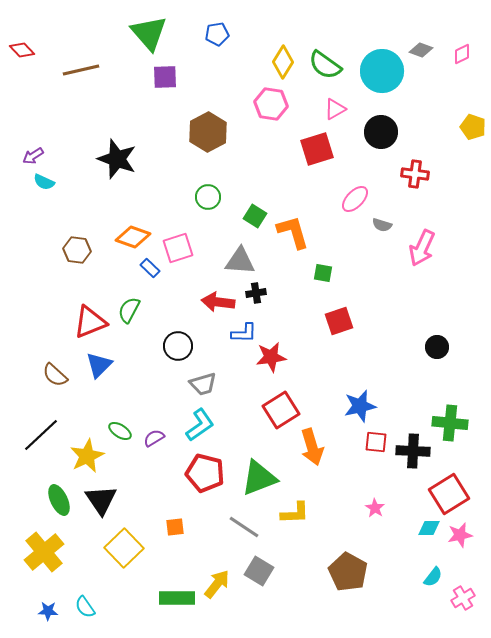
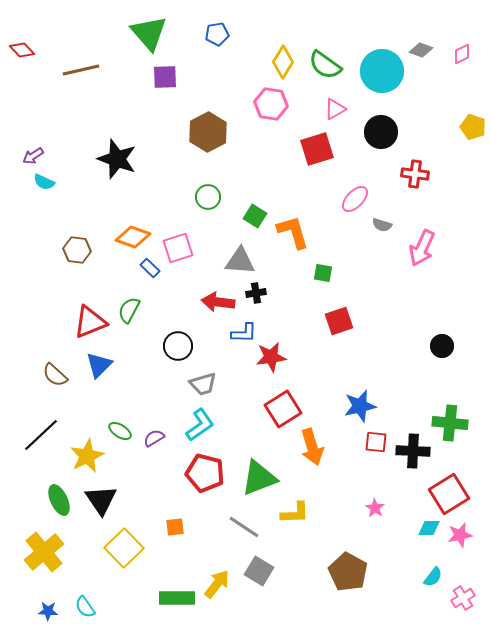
black circle at (437, 347): moved 5 px right, 1 px up
red square at (281, 410): moved 2 px right, 1 px up
